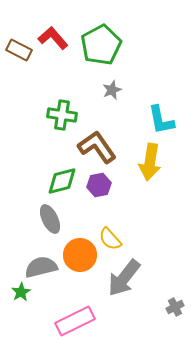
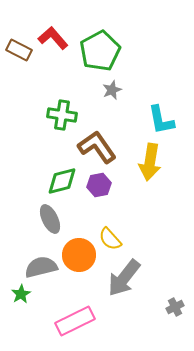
green pentagon: moved 1 px left, 6 px down
orange circle: moved 1 px left
green star: moved 2 px down
